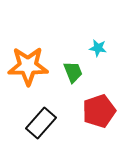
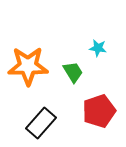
green trapezoid: rotated 10 degrees counterclockwise
